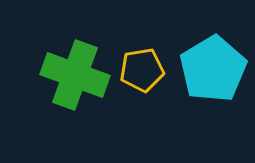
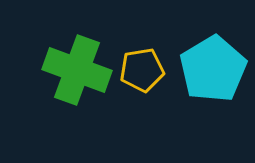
green cross: moved 2 px right, 5 px up
